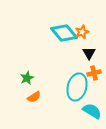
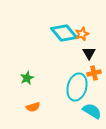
orange star: moved 2 px down
orange semicircle: moved 1 px left, 10 px down; rotated 16 degrees clockwise
